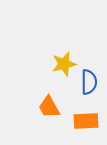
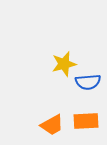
blue semicircle: moved 1 px left; rotated 85 degrees clockwise
orange trapezoid: moved 3 px right, 18 px down; rotated 90 degrees counterclockwise
